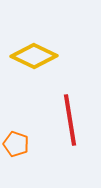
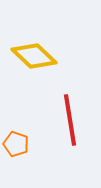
yellow diamond: rotated 18 degrees clockwise
